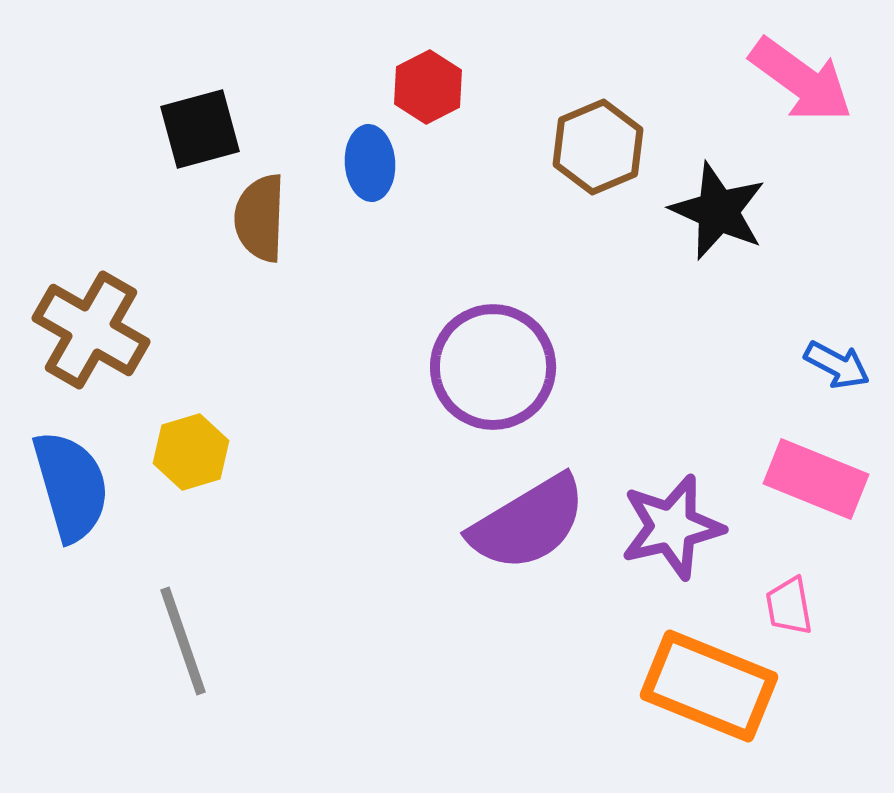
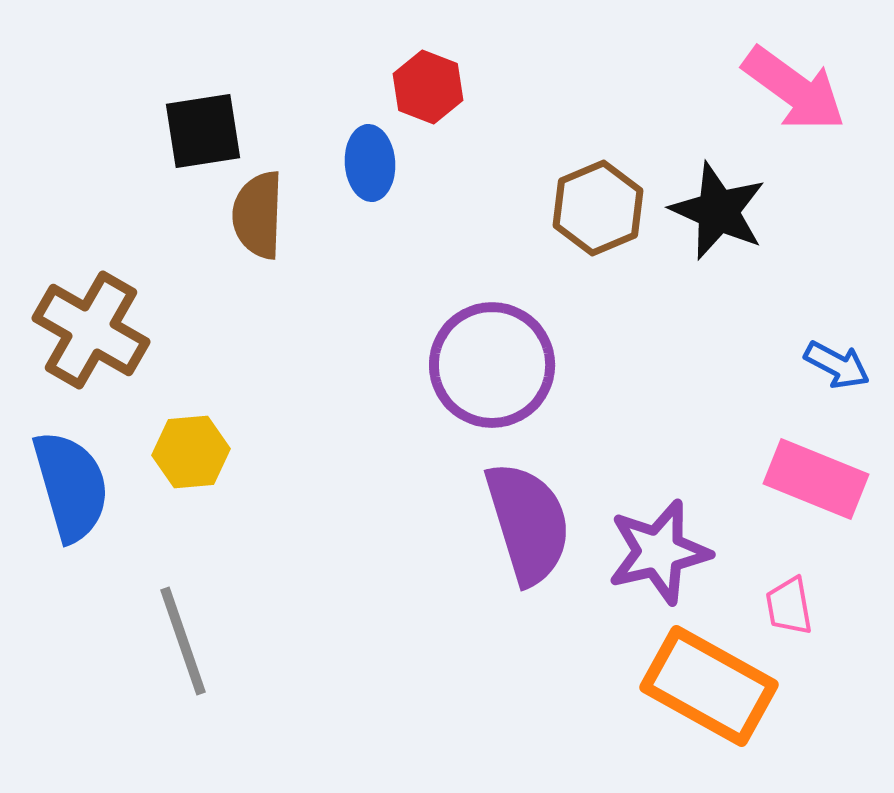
pink arrow: moved 7 px left, 9 px down
red hexagon: rotated 12 degrees counterclockwise
black square: moved 3 px right, 2 px down; rotated 6 degrees clockwise
brown hexagon: moved 61 px down
brown semicircle: moved 2 px left, 3 px up
purple circle: moved 1 px left, 2 px up
yellow hexagon: rotated 12 degrees clockwise
purple semicircle: rotated 76 degrees counterclockwise
purple star: moved 13 px left, 25 px down
orange rectangle: rotated 7 degrees clockwise
